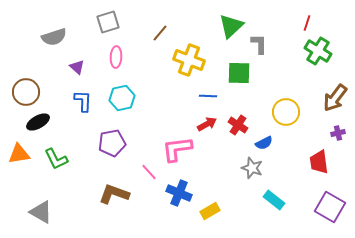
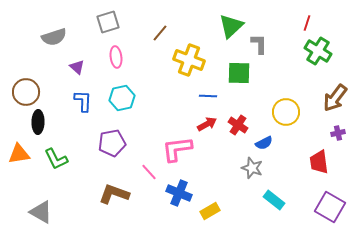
pink ellipse: rotated 10 degrees counterclockwise
black ellipse: rotated 60 degrees counterclockwise
